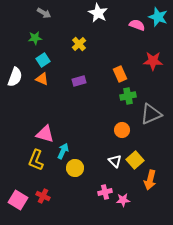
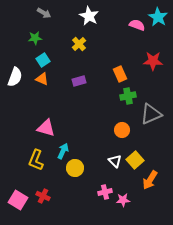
white star: moved 9 px left, 3 px down
cyan star: rotated 12 degrees clockwise
pink triangle: moved 1 px right, 6 px up
orange arrow: rotated 18 degrees clockwise
